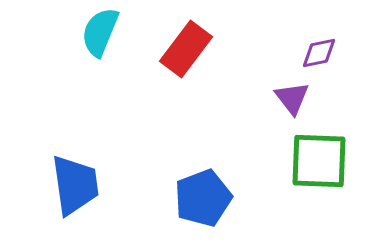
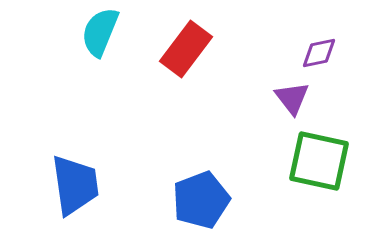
green square: rotated 10 degrees clockwise
blue pentagon: moved 2 px left, 2 px down
